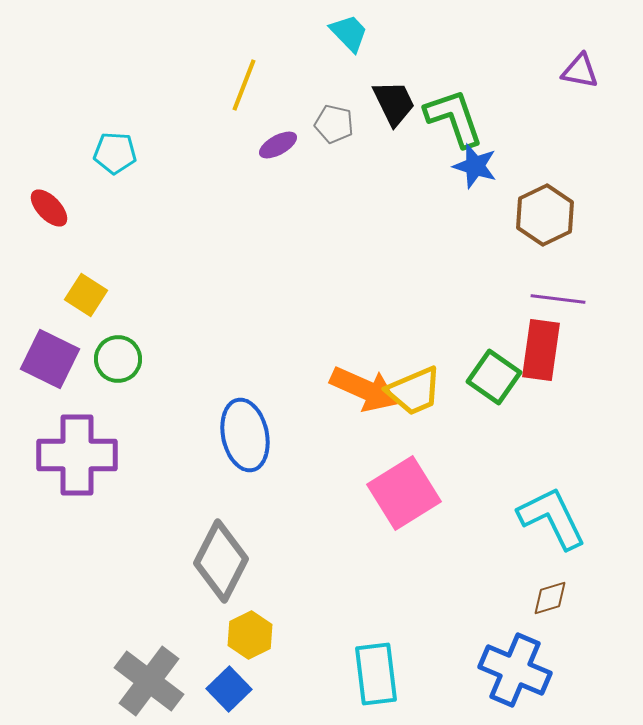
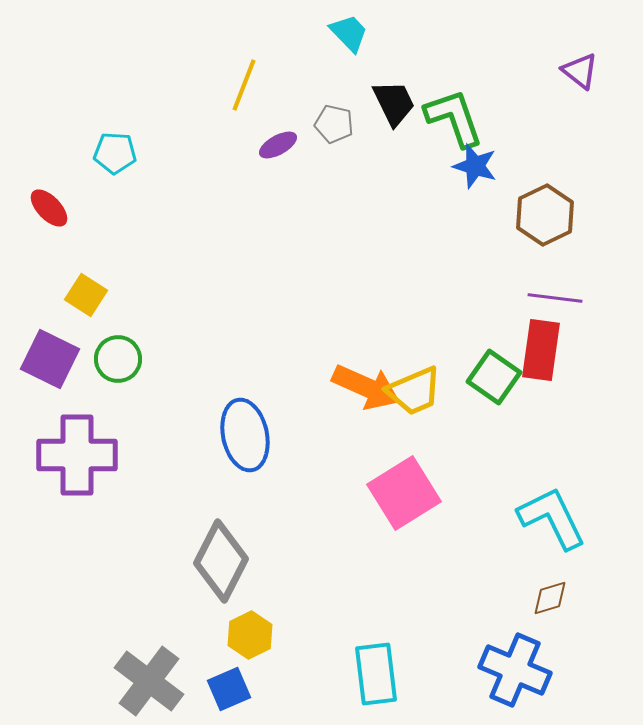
purple triangle: rotated 27 degrees clockwise
purple line: moved 3 px left, 1 px up
orange arrow: moved 2 px right, 2 px up
blue square: rotated 21 degrees clockwise
